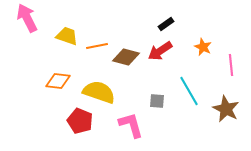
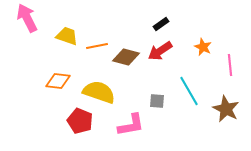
black rectangle: moved 5 px left
pink line: moved 1 px left
pink L-shape: rotated 96 degrees clockwise
